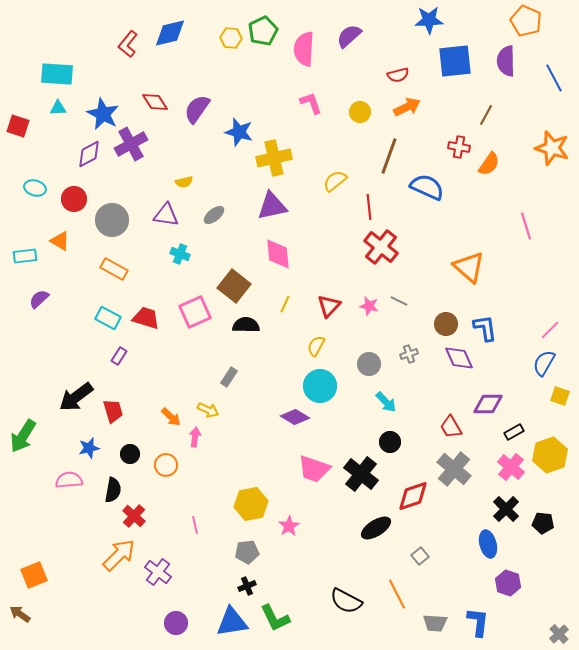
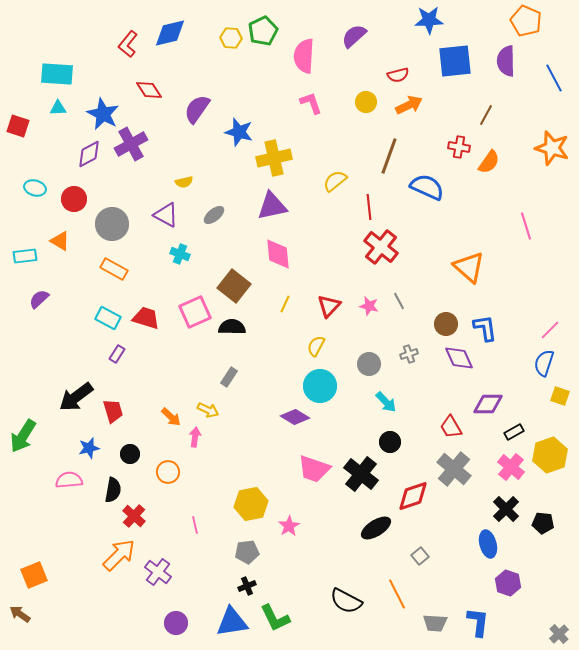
purple semicircle at (349, 36): moved 5 px right
pink semicircle at (304, 49): moved 7 px down
red diamond at (155, 102): moved 6 px left, 12 px up
orange arrow at (407, 107): moved 2 px right, 2 px up
yellow circle at (360, 112): moved 6 px right, 10 px up
orange semicircle at (489, 164): moved 2 px up
purple triangle at (166, 215): rotated 20 degrees clockwise
gray circle at (112, 220): moved 4 px down
gray line at (399, 301): rotated 36 degrees clockwise
black semicircle at (246, 325): moved 14 px left, 2 px down
purple rectangle at (119, 356): moved 2 px left, 2 px up
blue semicircle at (544, 363): rotated 12 degrees counterclockwise
orange circle at (166, 465): moved 2 px right, 7 px down
